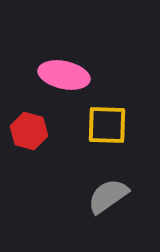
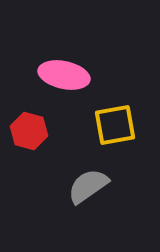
yellow square: moved 8 px right; rotated 12 degrees counterclockwise
gray semicircle: moved 20 px left, 10 px up
